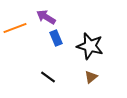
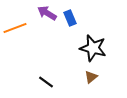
purple arrow: moved 1 px right, 4 px up
blue rectangle: moved 14 px right, 20 px up
black star: moved 3 px right, 2 px down
black line: moved 2 px left, 5 px down
